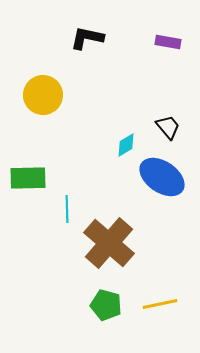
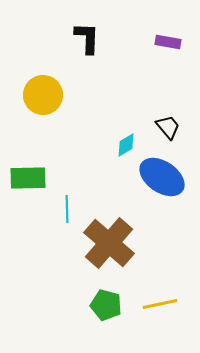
black L-shape: rotated 80 degrees clockwise
